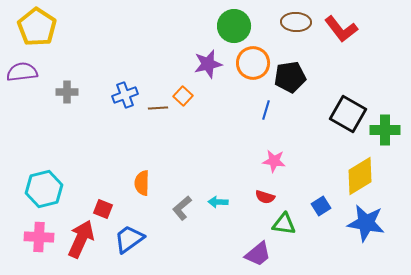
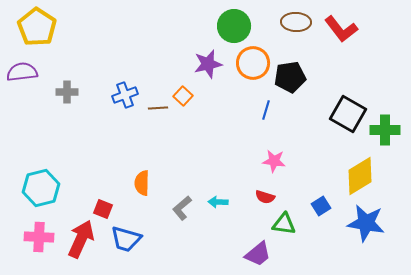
cyan hexagon: moved 3 px left, 1 px up
blue trapezoid: moved 3 px left; rotated 128 degrees counterclockwise
